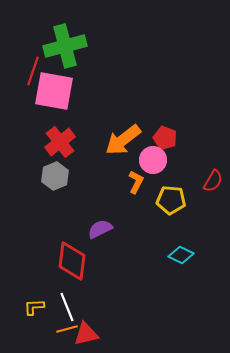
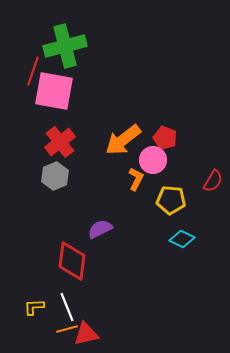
orange L-shape: moved 3 px up
cyan diamond: moved 1 px right, 16 px up
